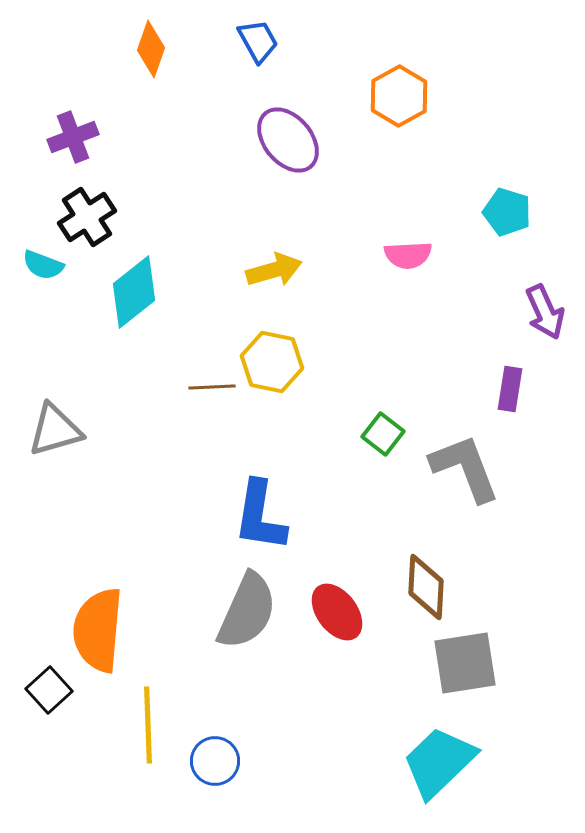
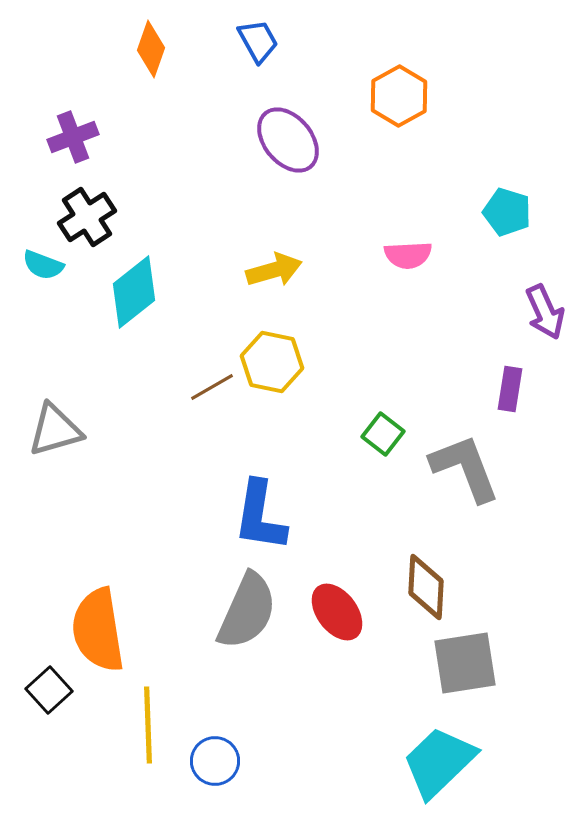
brown line: rotated 27 degrees counterclockwise
orange semicircle: rotated 14 degrees counterclockwise
